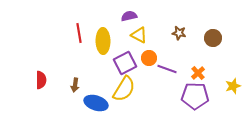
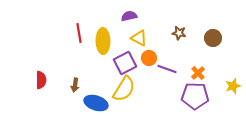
yellow triangle: moved 3 px down
